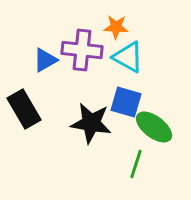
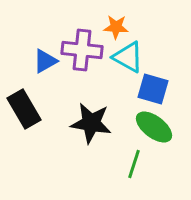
blue triangle: moved 1 px down
blue square: moved 27 px right, 13 px up
green line: moved 2 px left
